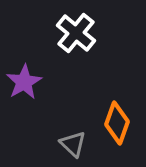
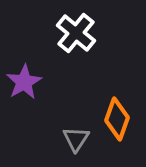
orange diamond: moved 4 px up
gray triangle: moved 3 px right, 5 px up; rotated 20 degrees clockwise
